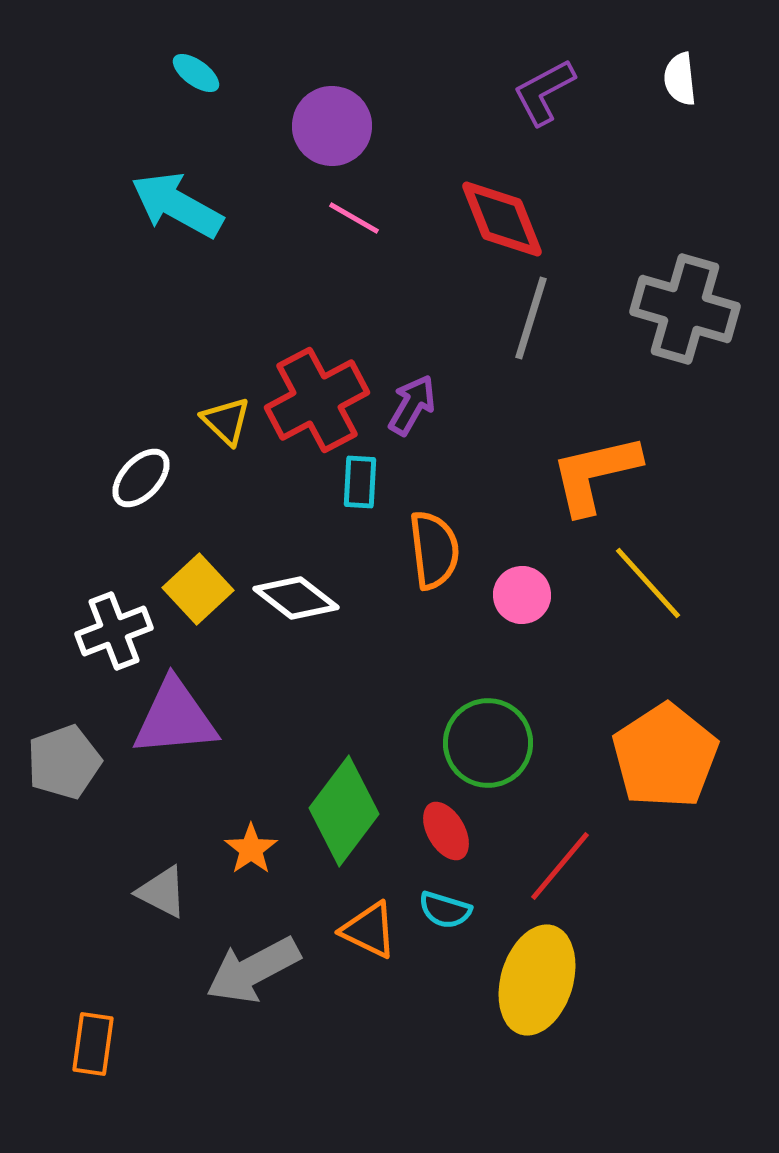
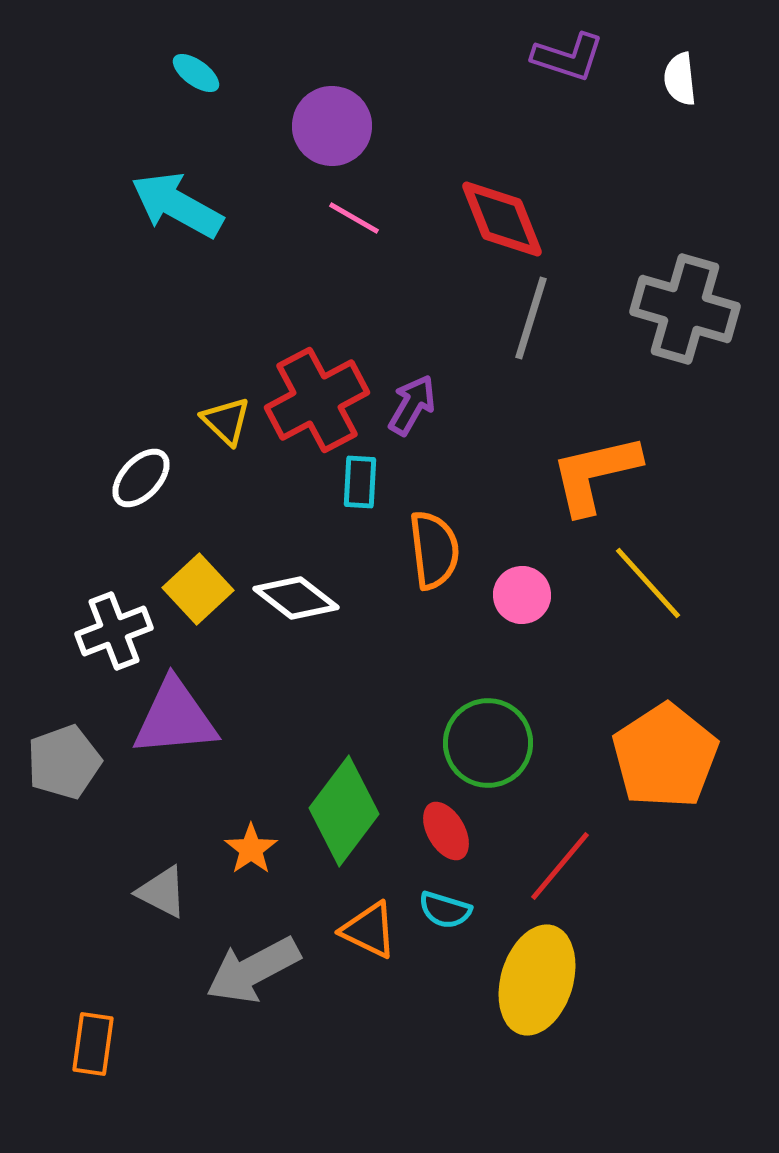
purple L-shape: moved 24 px right, 35 px up; rotated 134 degrees counterclockwise
